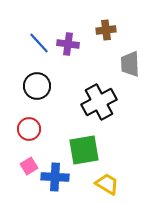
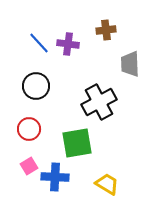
black circle: moved 1 px left
green square: moved 7 px left, 7 px up
